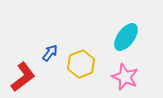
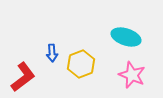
cyan ellipse: rotated 72 degrees clockwise
blue arrow: moved 2 px right; rotated 138 degrees clockwise
pink star: moved 7 px right, 2 px up
